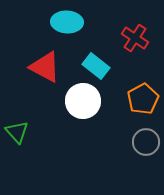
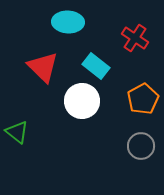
cyan ellipse: moved 1 px right
red triangle: moved 2 px left; rotated 16 degrees clockwise
white circle: moved 1 px left
green triangle: rotated 10 degrees counterclockwise
gray circle: moved 5 px left, 4 px down
